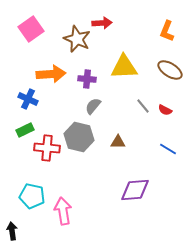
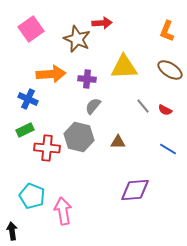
cyan pentagon: rotated 10 degrees clockwise
